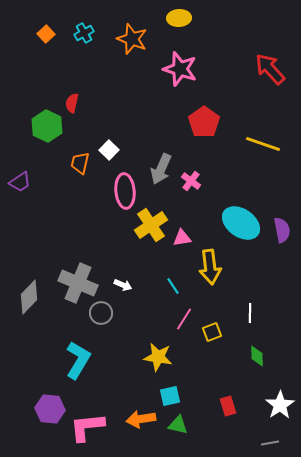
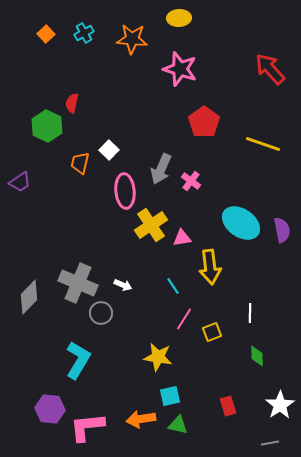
orange star: rotated 16 degrees counterclockwise
